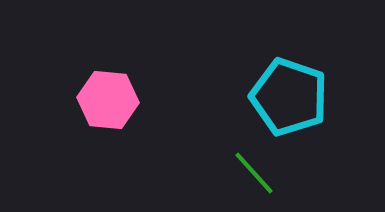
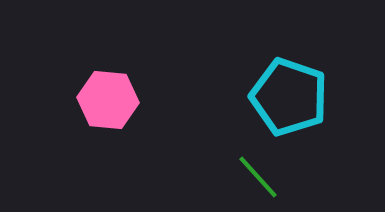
green line: moved 4 px right, 4 px down
